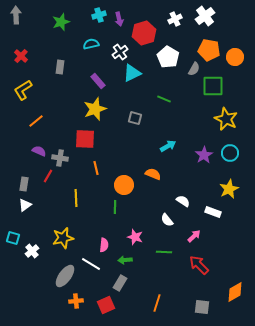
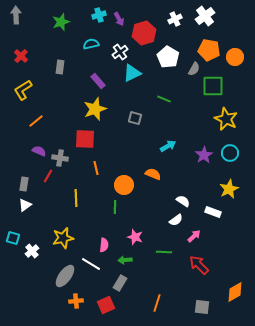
purple arrow at (119, 19): rotated 16 degrees counterclockwise
white semicircle at (167, 220): moved 9 px right; rotated 88 degrees counterclockwise
